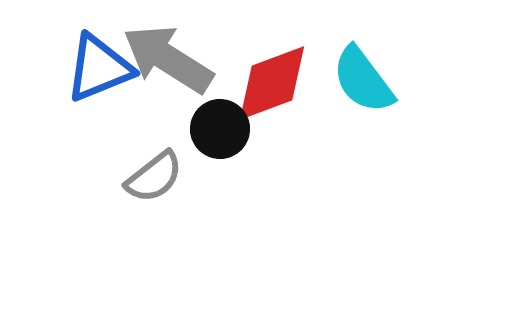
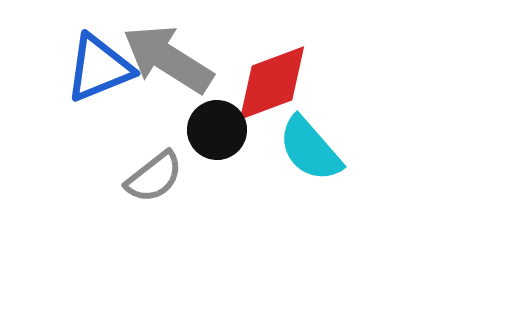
cyan semicircle: moved 53 px left, 69 px down; rotated 4 degrees counterclockwise
black circle: moved 3 px left, 1 px down
